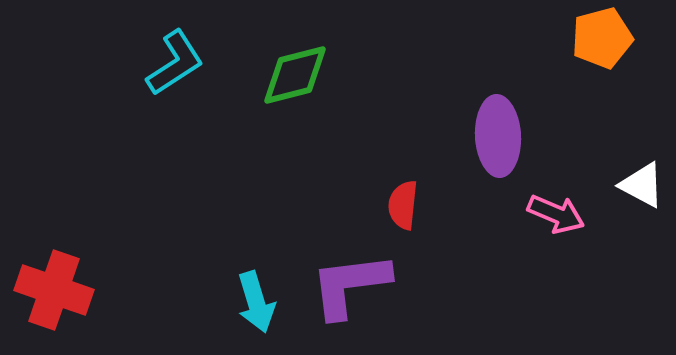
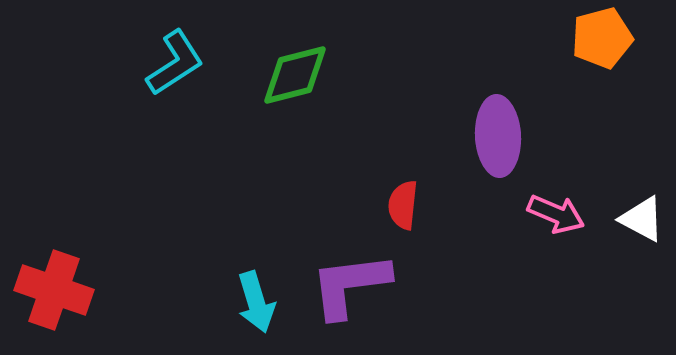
white triangle: moved 34 px down
